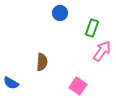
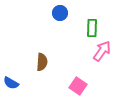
green rectangle: rotated 18 degrees counterclockwise
